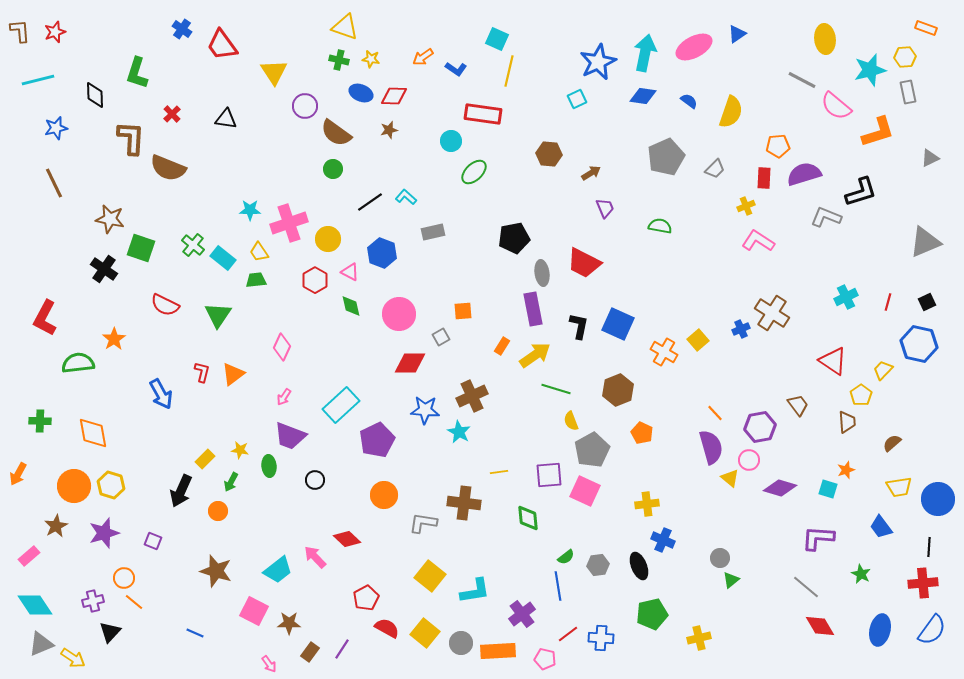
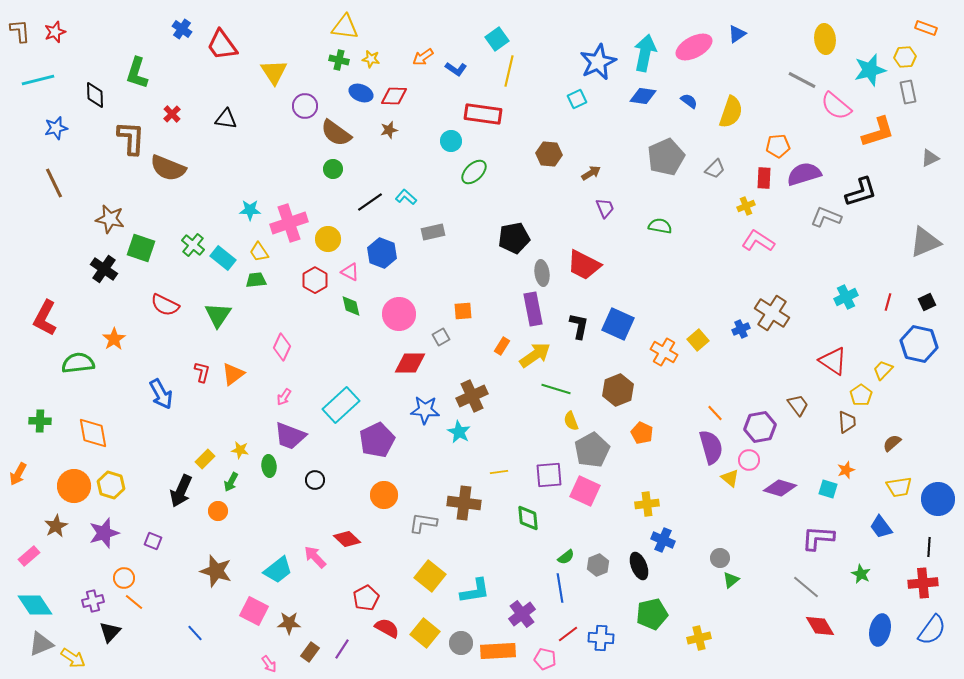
yellow triangle at (345, 27): rotated 12 degrees counterclockwise
cyan square at (497, 39): rotated 30 degrees clockwise
red trapezoid at (584, 263): moved 2 px down
gray hexagon at (598, 565): rotated 15 degrees counterclockwise
blue line at (558, 586): moved 2 px right, 2 px down
blue line at (195, 633): rotated 24 degrees clockwise
